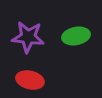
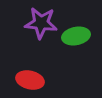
purple star: moved 13 px right, 14 px up
